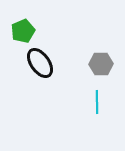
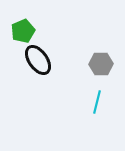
black ellipse: moved 2 px left, 3 px up
cyan line: rotated 15 degrees clockwise
